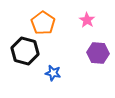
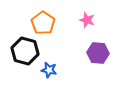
pink star: rotated 14 degrees counterclockwise
blue star: moved 4 px left, 3 px up
